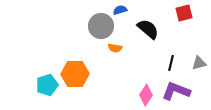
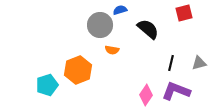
gray circle: moved 1 px left, 1 px up
orange semicircle: moved 3 px left, 2 px down
orange hexagon: moved 3 px right, 4 px up; rotated 20 degrees counterclockwise
